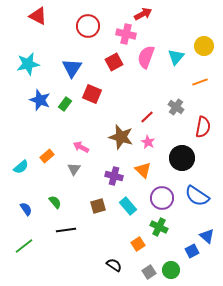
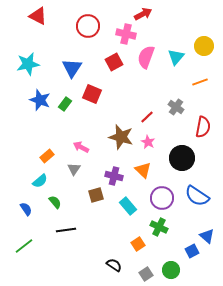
cyan semicircle at (21, 167): moved 19 px right, 14 px down
brown square at (98, 206): moved 2 px left, 11 px up
gray square at (149, 272): moved 3 px left, 2 px down
